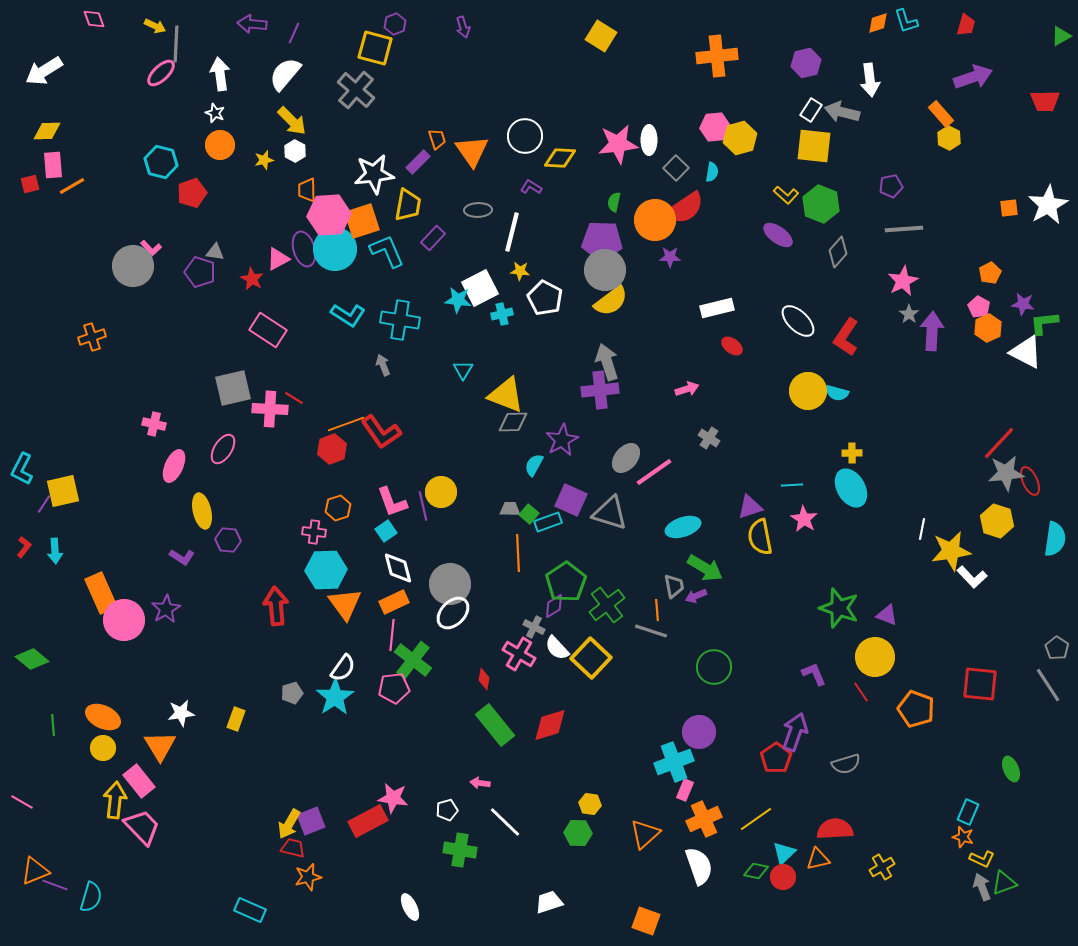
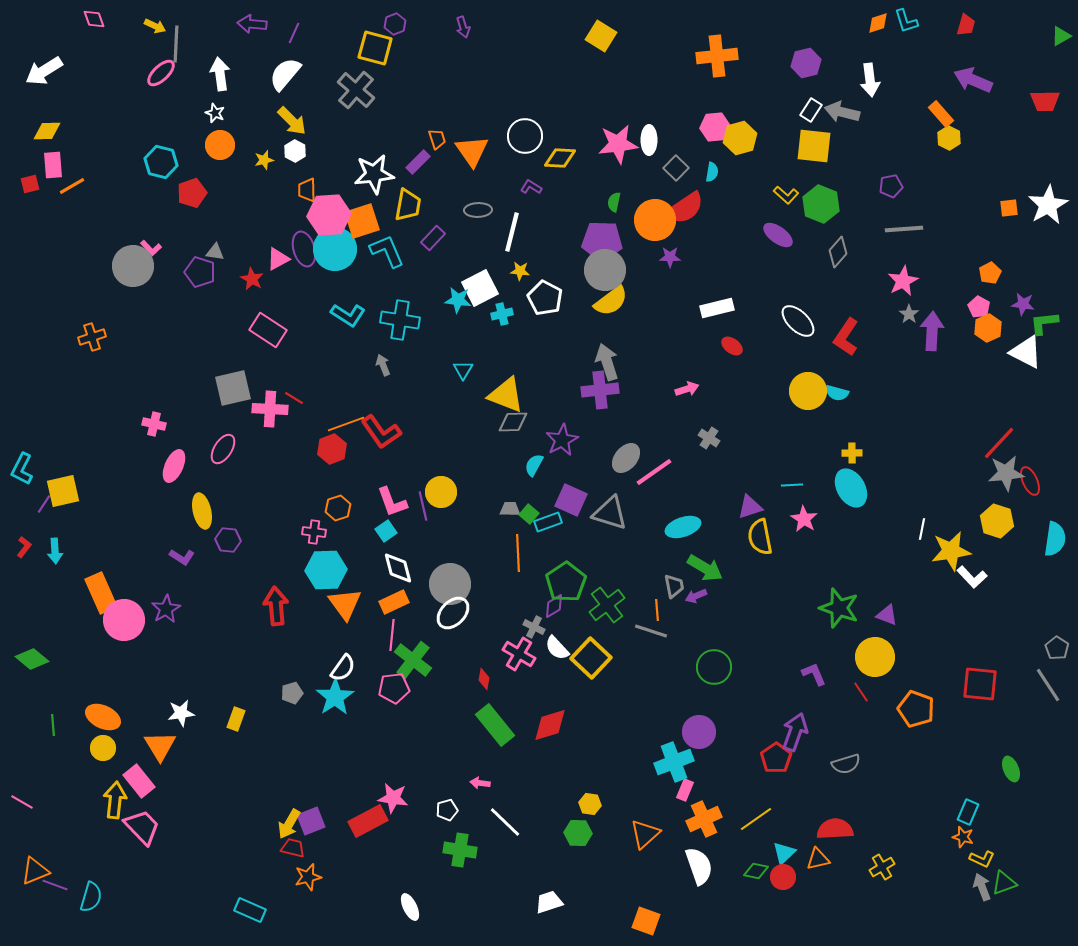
purple arrow at (973, 77): moved 3 px down; rotated 138 degrees counterclockwise
